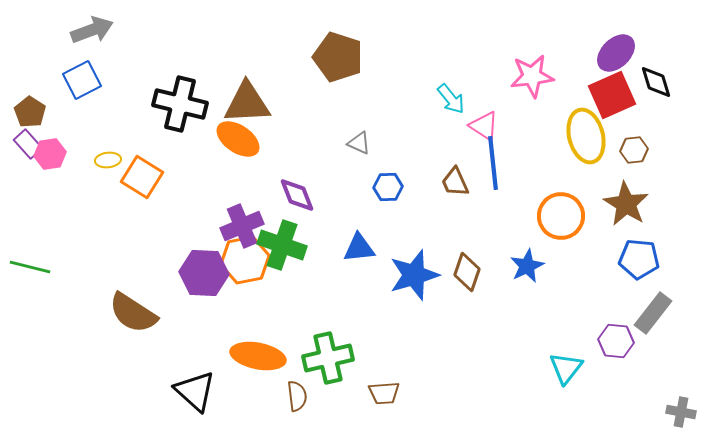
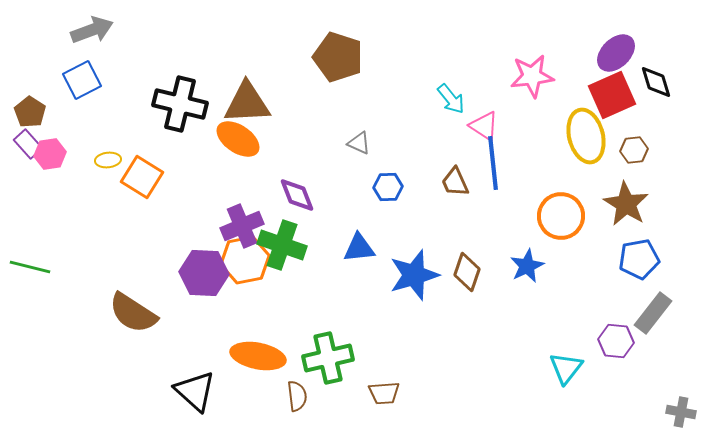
blue pentagon at (639, 259): rotated 15 degrees counterclockwise
